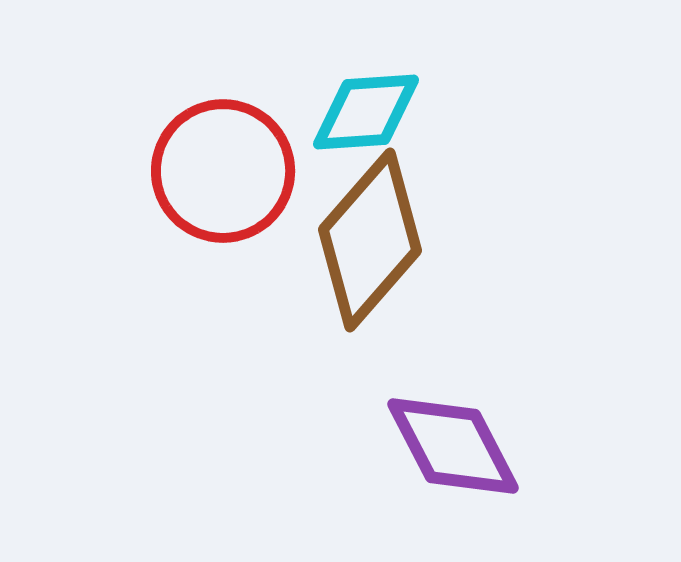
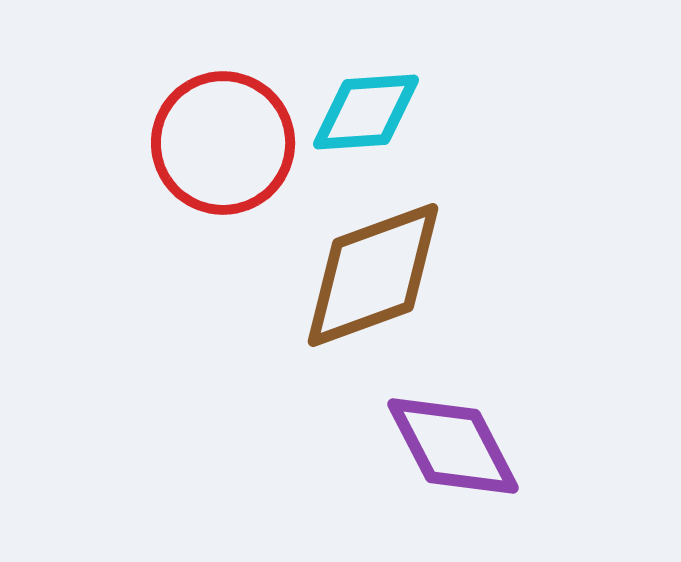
red circle: moved 28 px up
brown diamond: moved 3 px right, 35 px down; rotated 29 degrees clockwise
